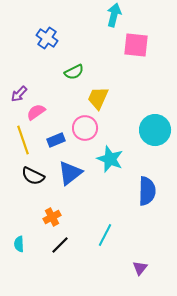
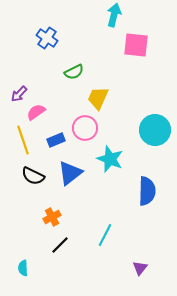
cyan semicircle: moved 4 px right, 24 px down
